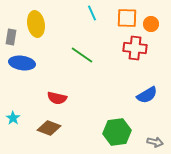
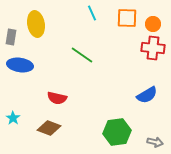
orange circle: moved 2 px right
red cross: moved 18 px right
blue ellipse: moved 2 px left, 2 px down
